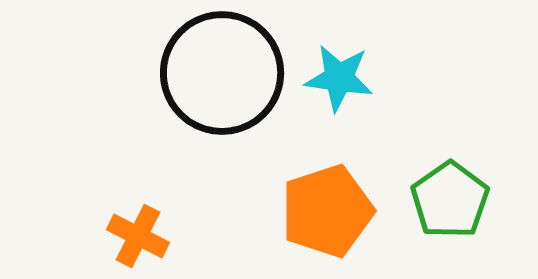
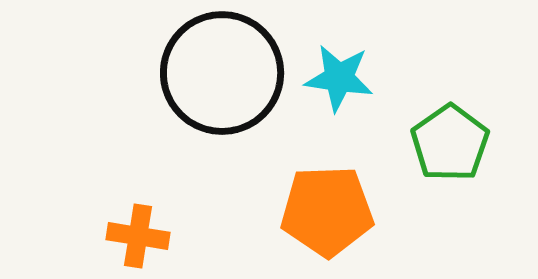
green pentagon: moved 57 px up
orange pentagon: rotated 16 degrees clockwise
orange cross: rotated 18 degrees counterclockwise
